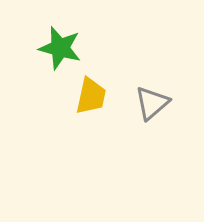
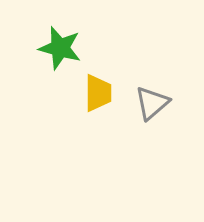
yellow trapezoid: moved 7 px right, 3 px up; rotated 12 degrees counterclockwise
